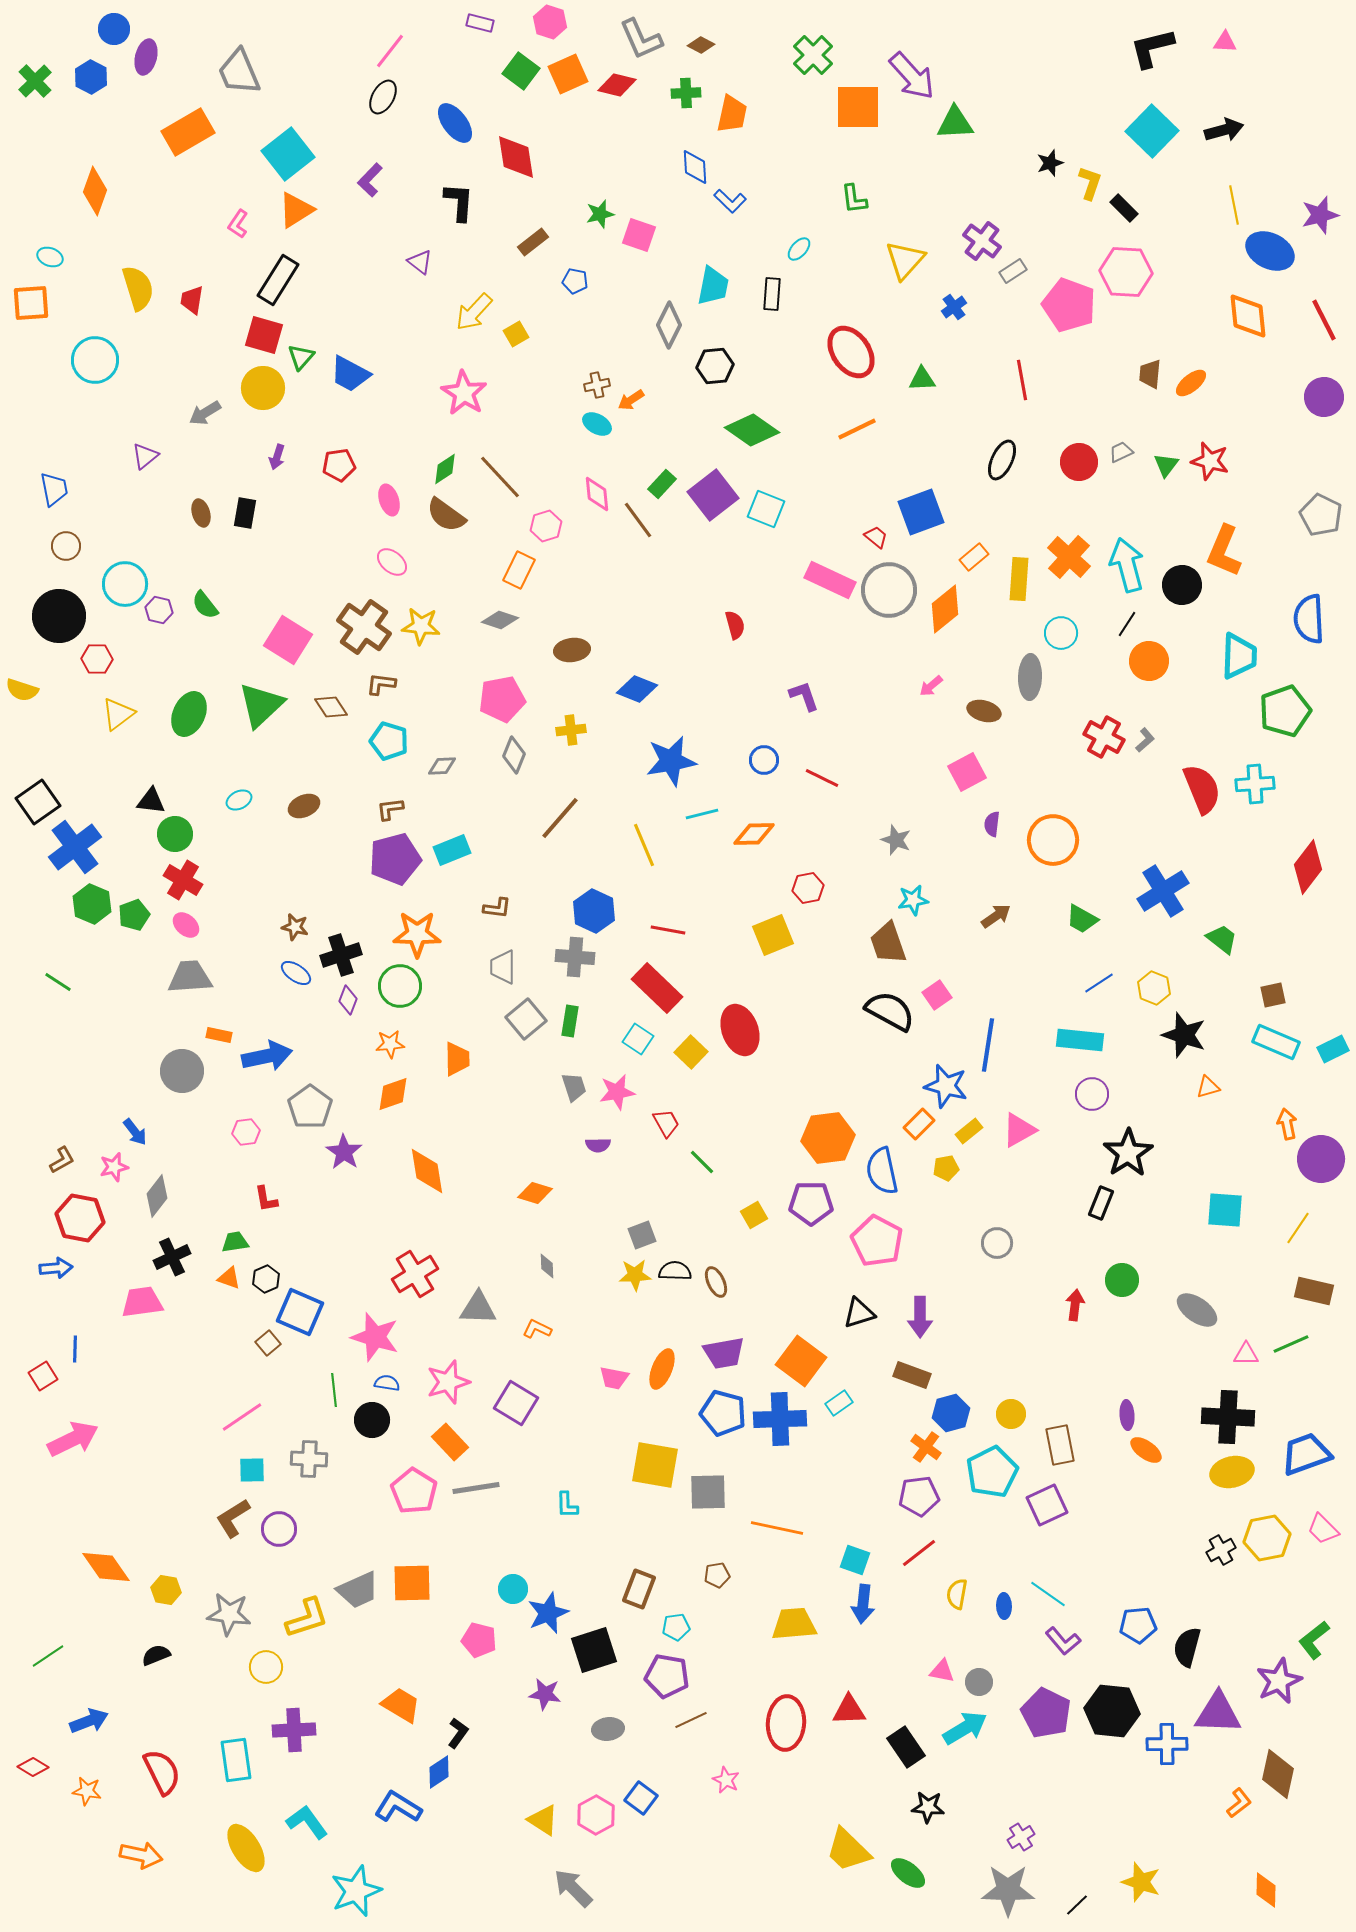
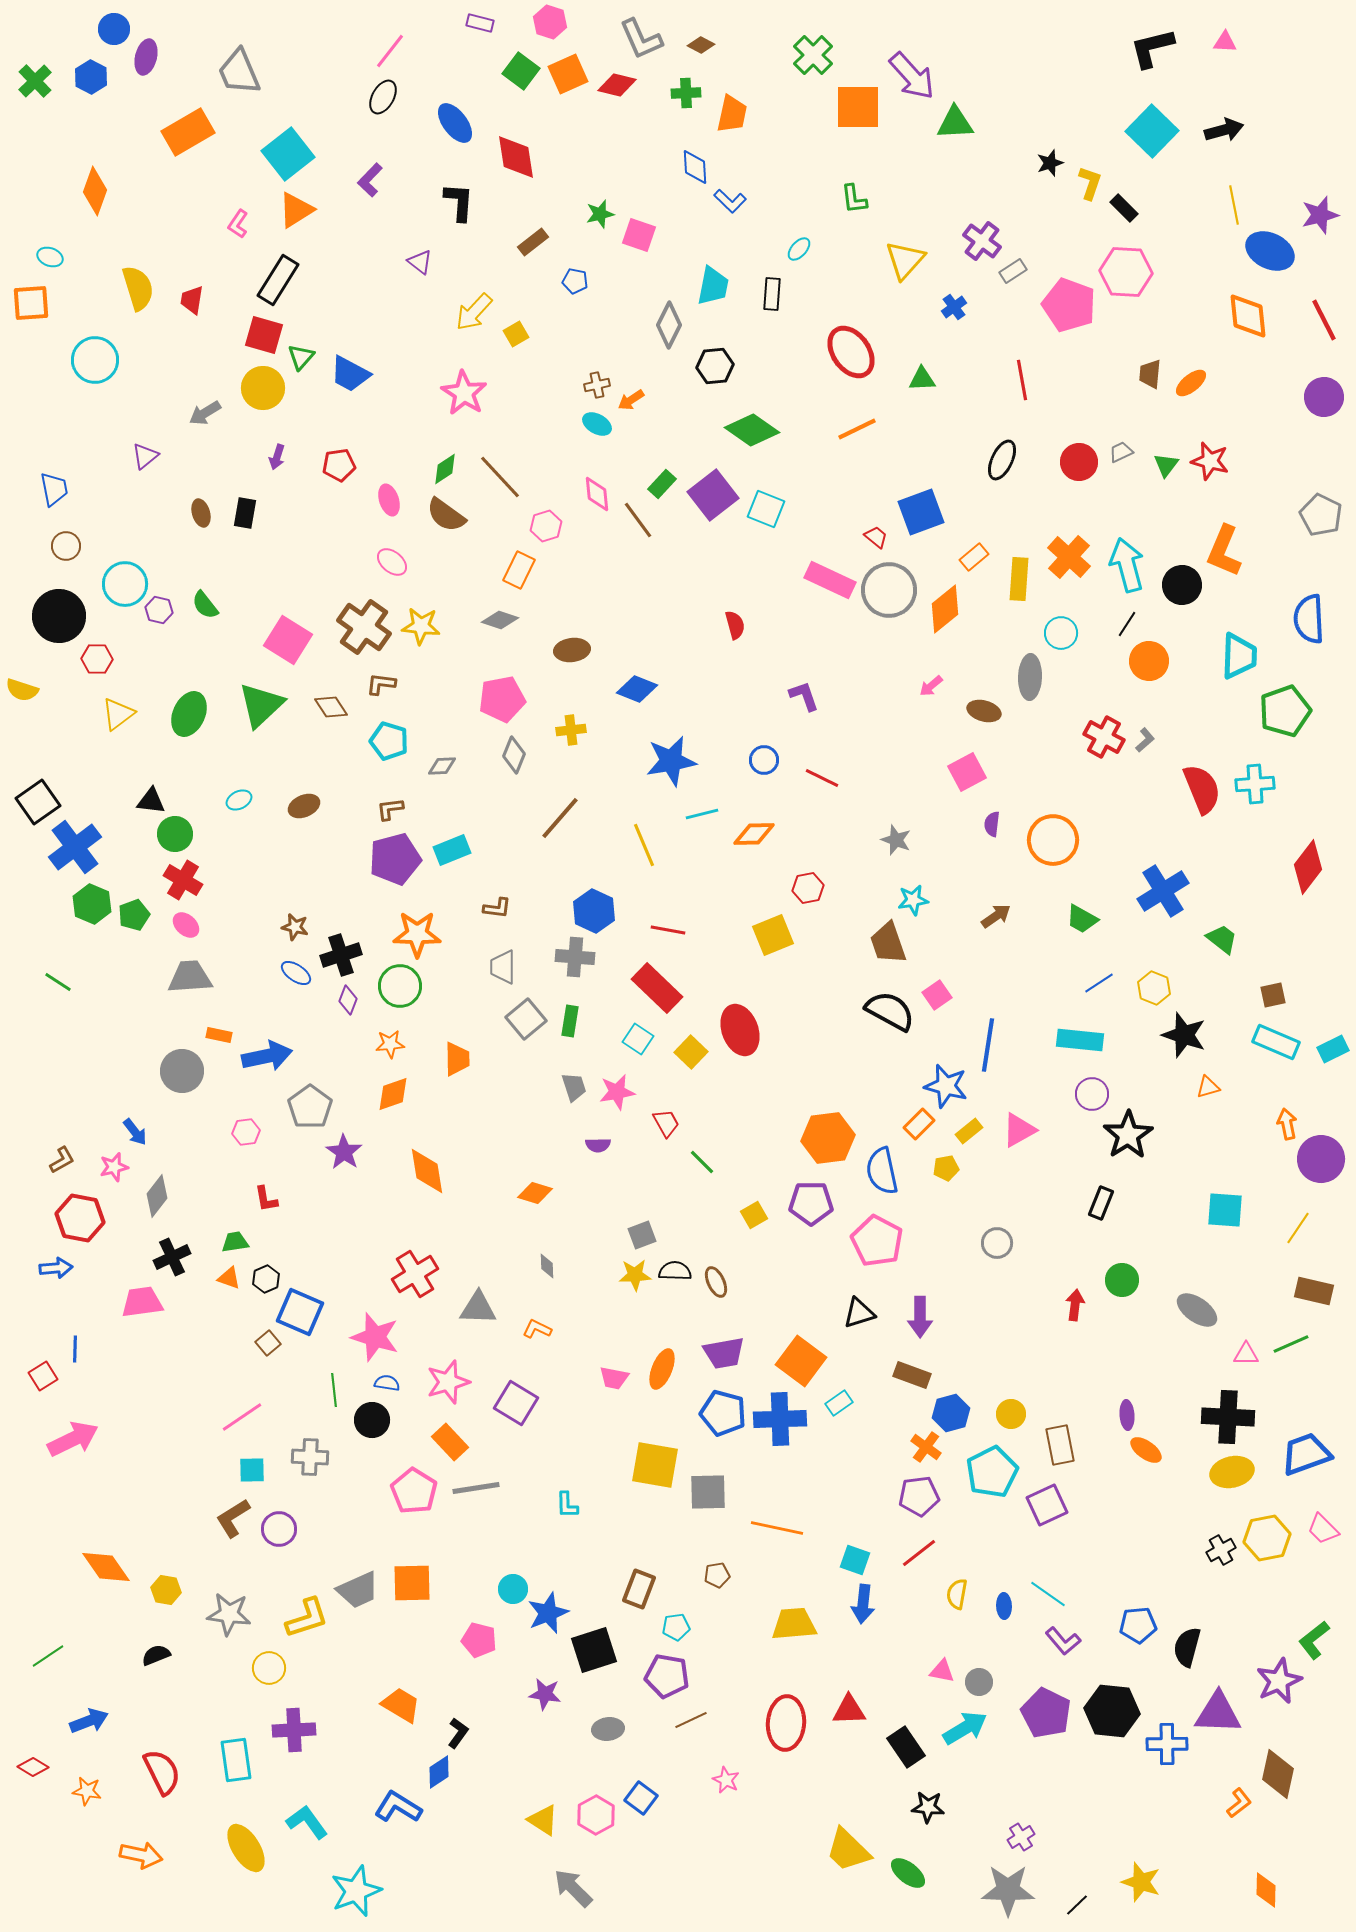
black star at (1128, 1153): moved 18 px up
gray cross at (309, 1459): moved 1 px right, 2 px up
yellow circle at (266, 1667): moved 3 px right, 1 px down
